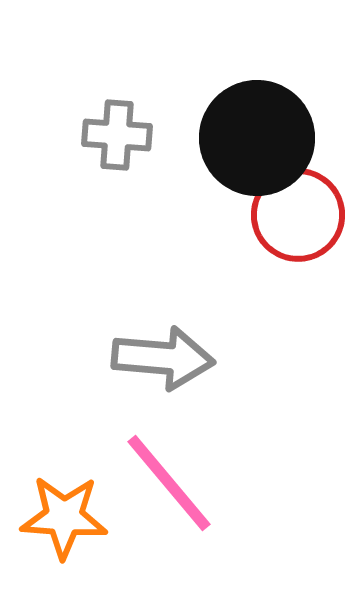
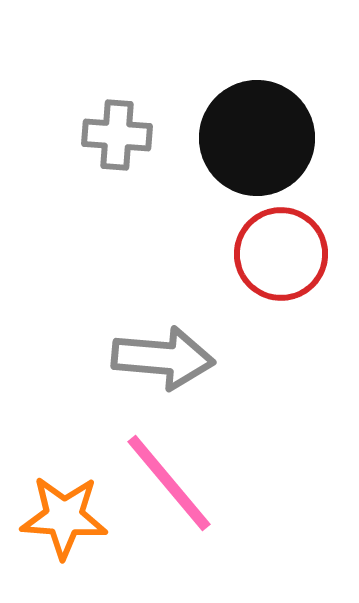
red circle: moved 17 px left, 39 px down
